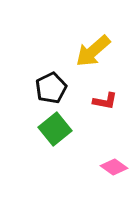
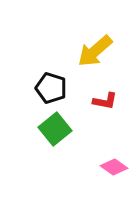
yellow arrow: moved 2 px right
black pentagon: rotated 28 degrees counterclockwise
